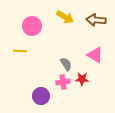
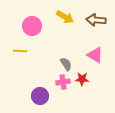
purple circle: moved 1 px left
